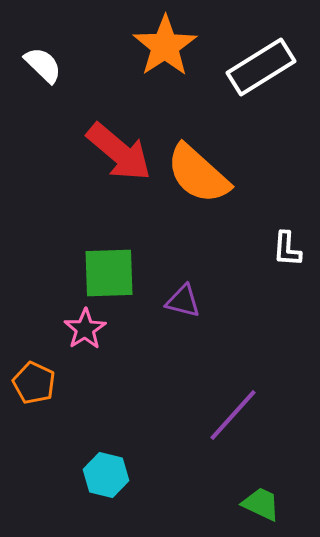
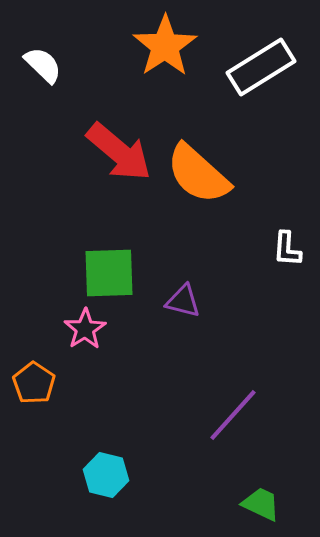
orange pentagon: rotated 9 degrees clockwise
